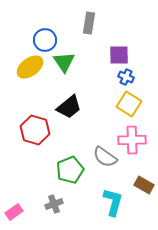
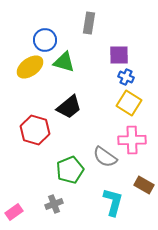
green triangle: rotated 40 degrees counterclockwise
yellow square: moved 1 px up
